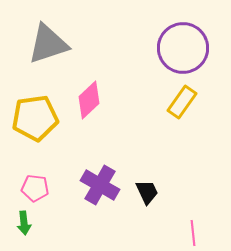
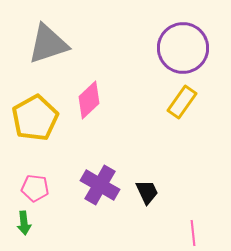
yellow pentagon: rotated 21 degrees counterclockwise
